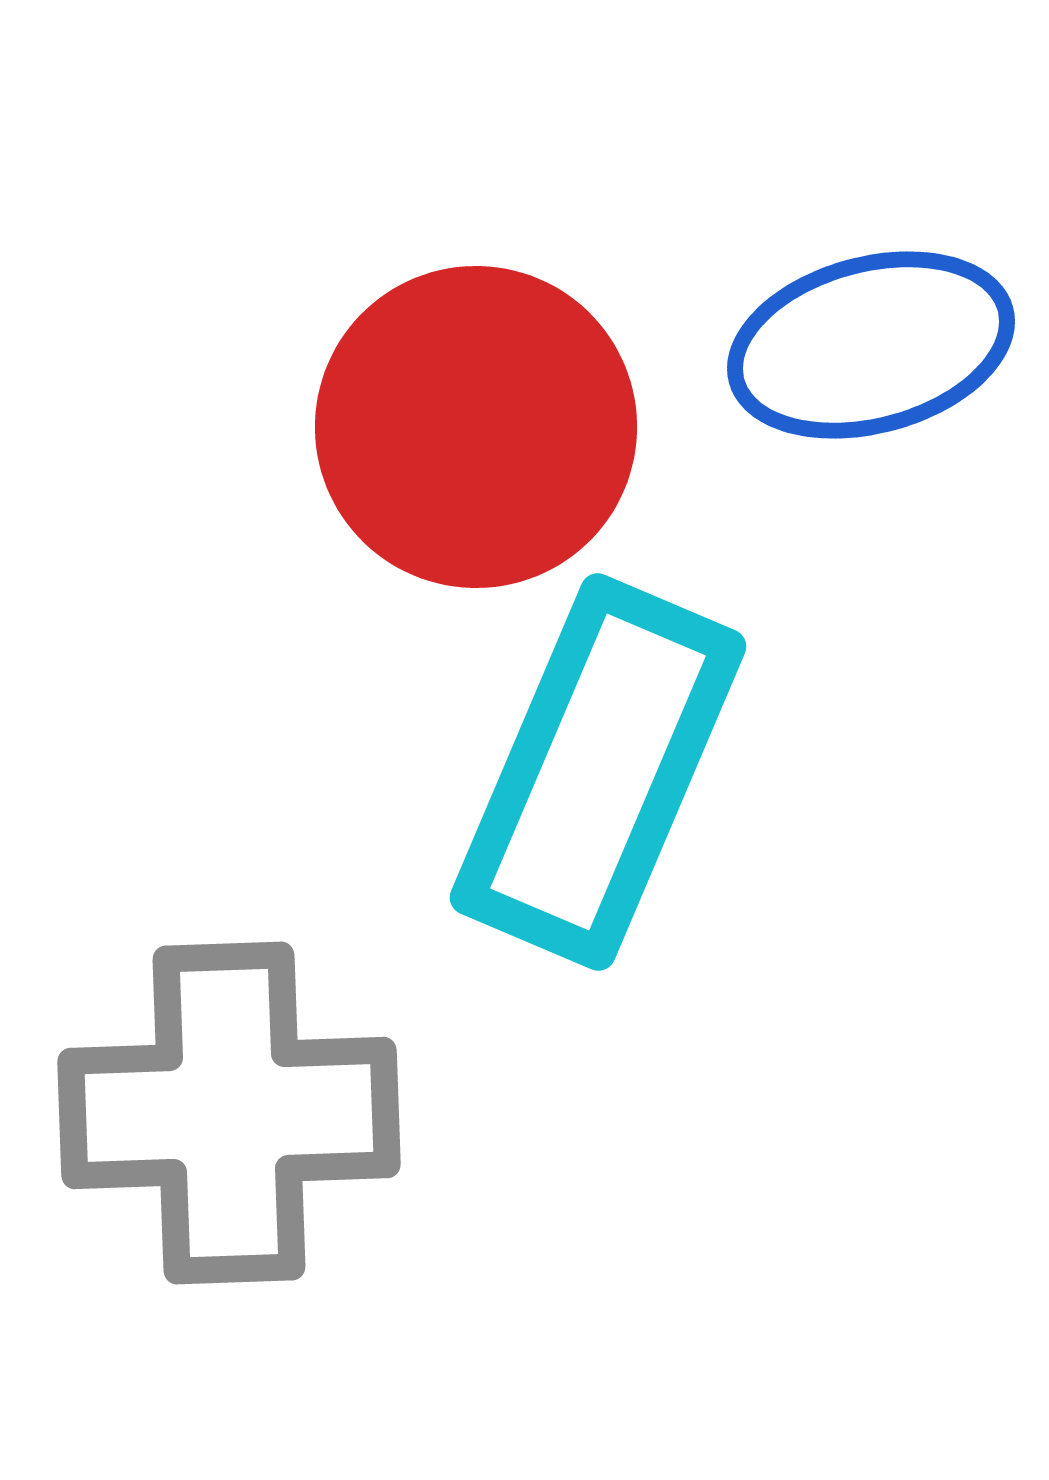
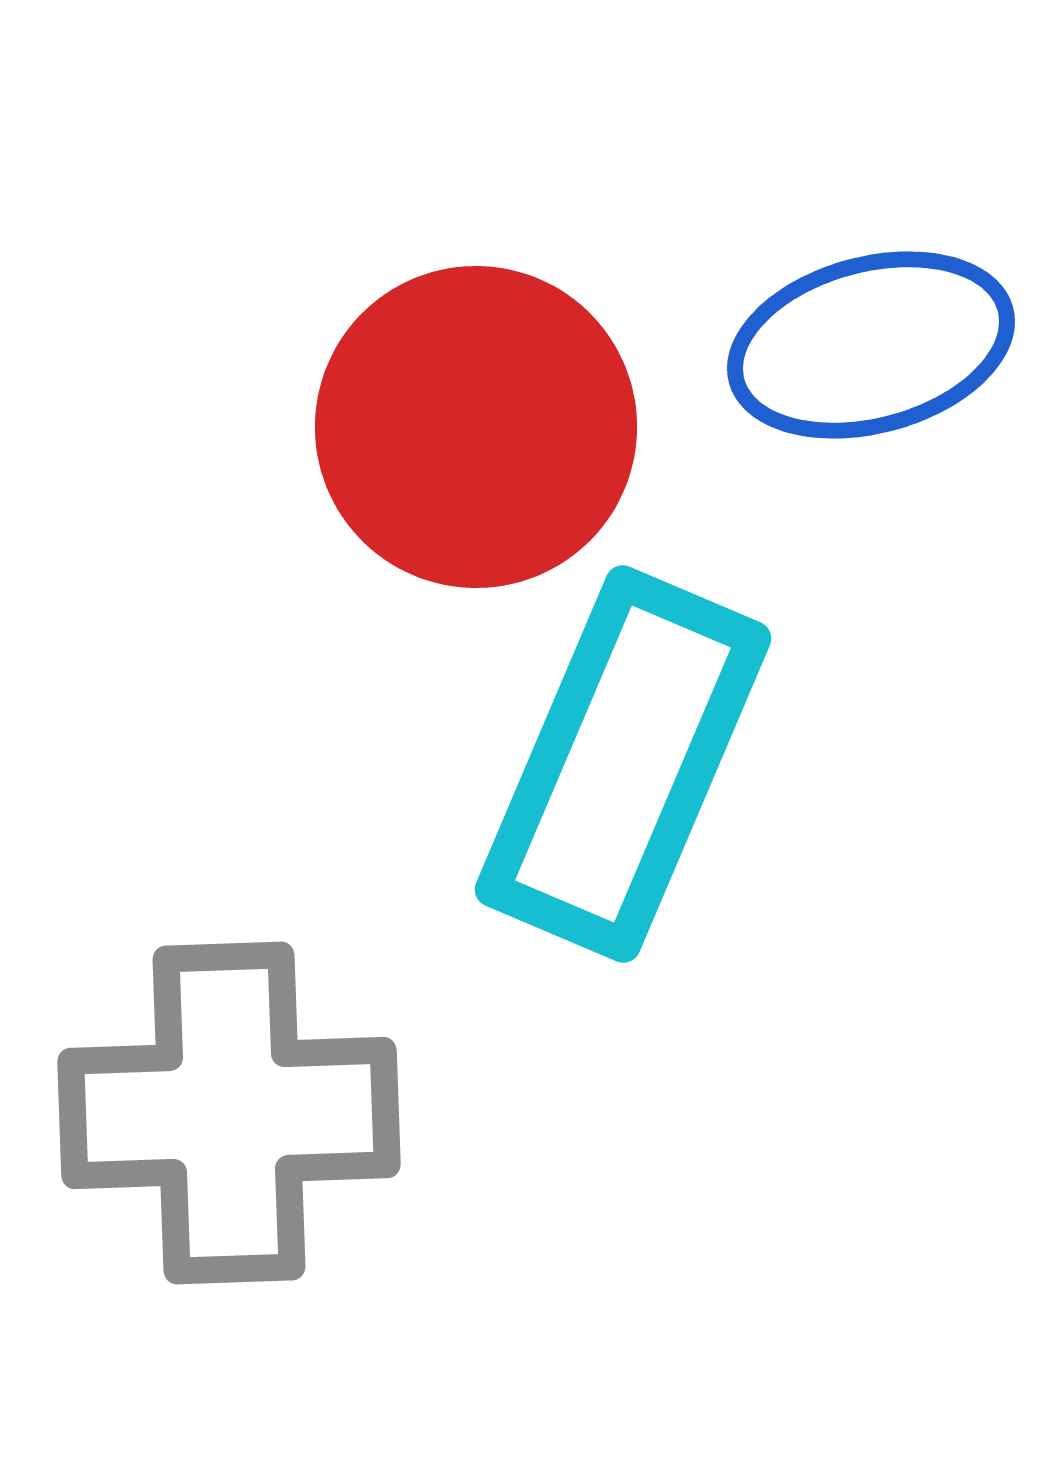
cyan rectangle: moved 25 px right, 8 px up
